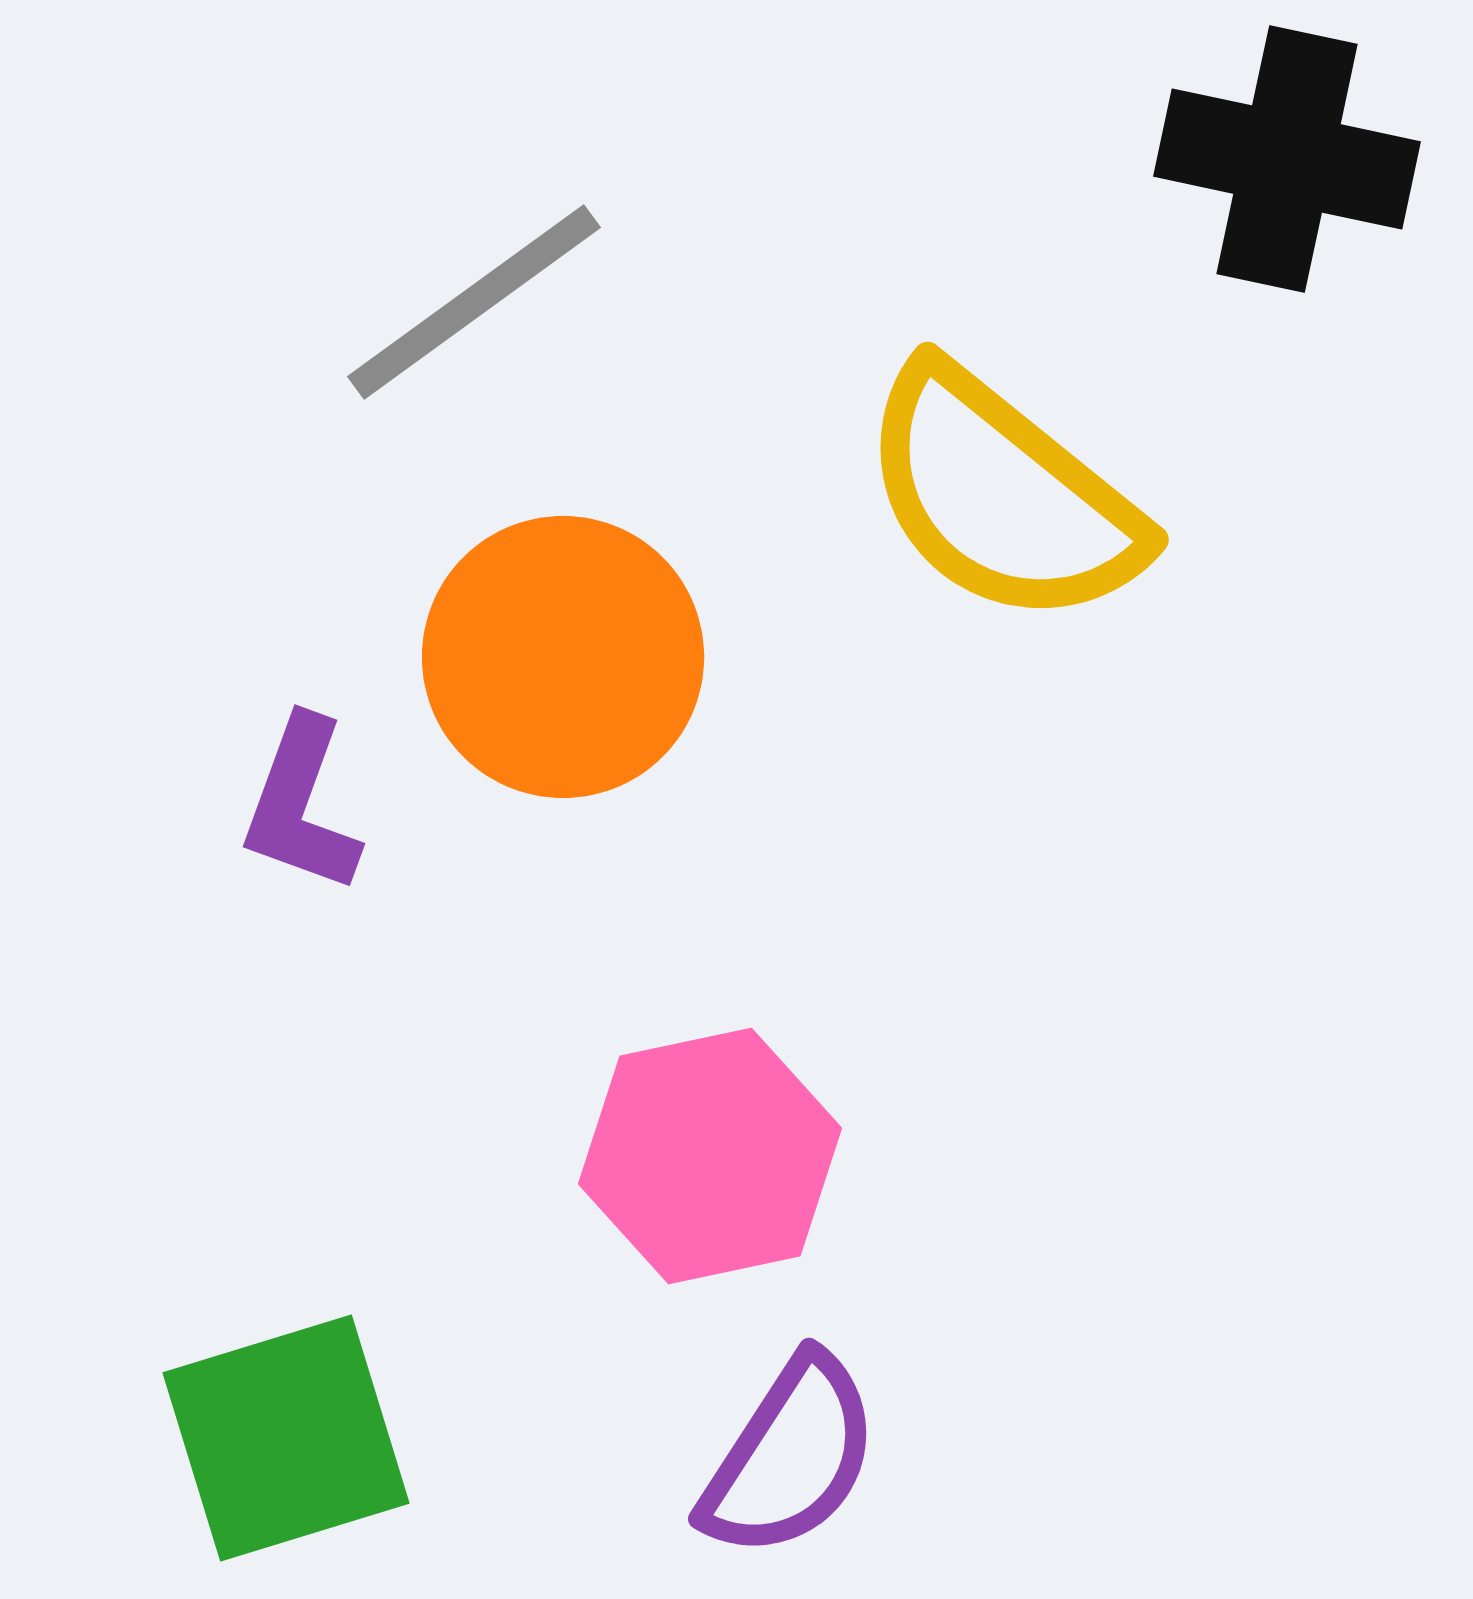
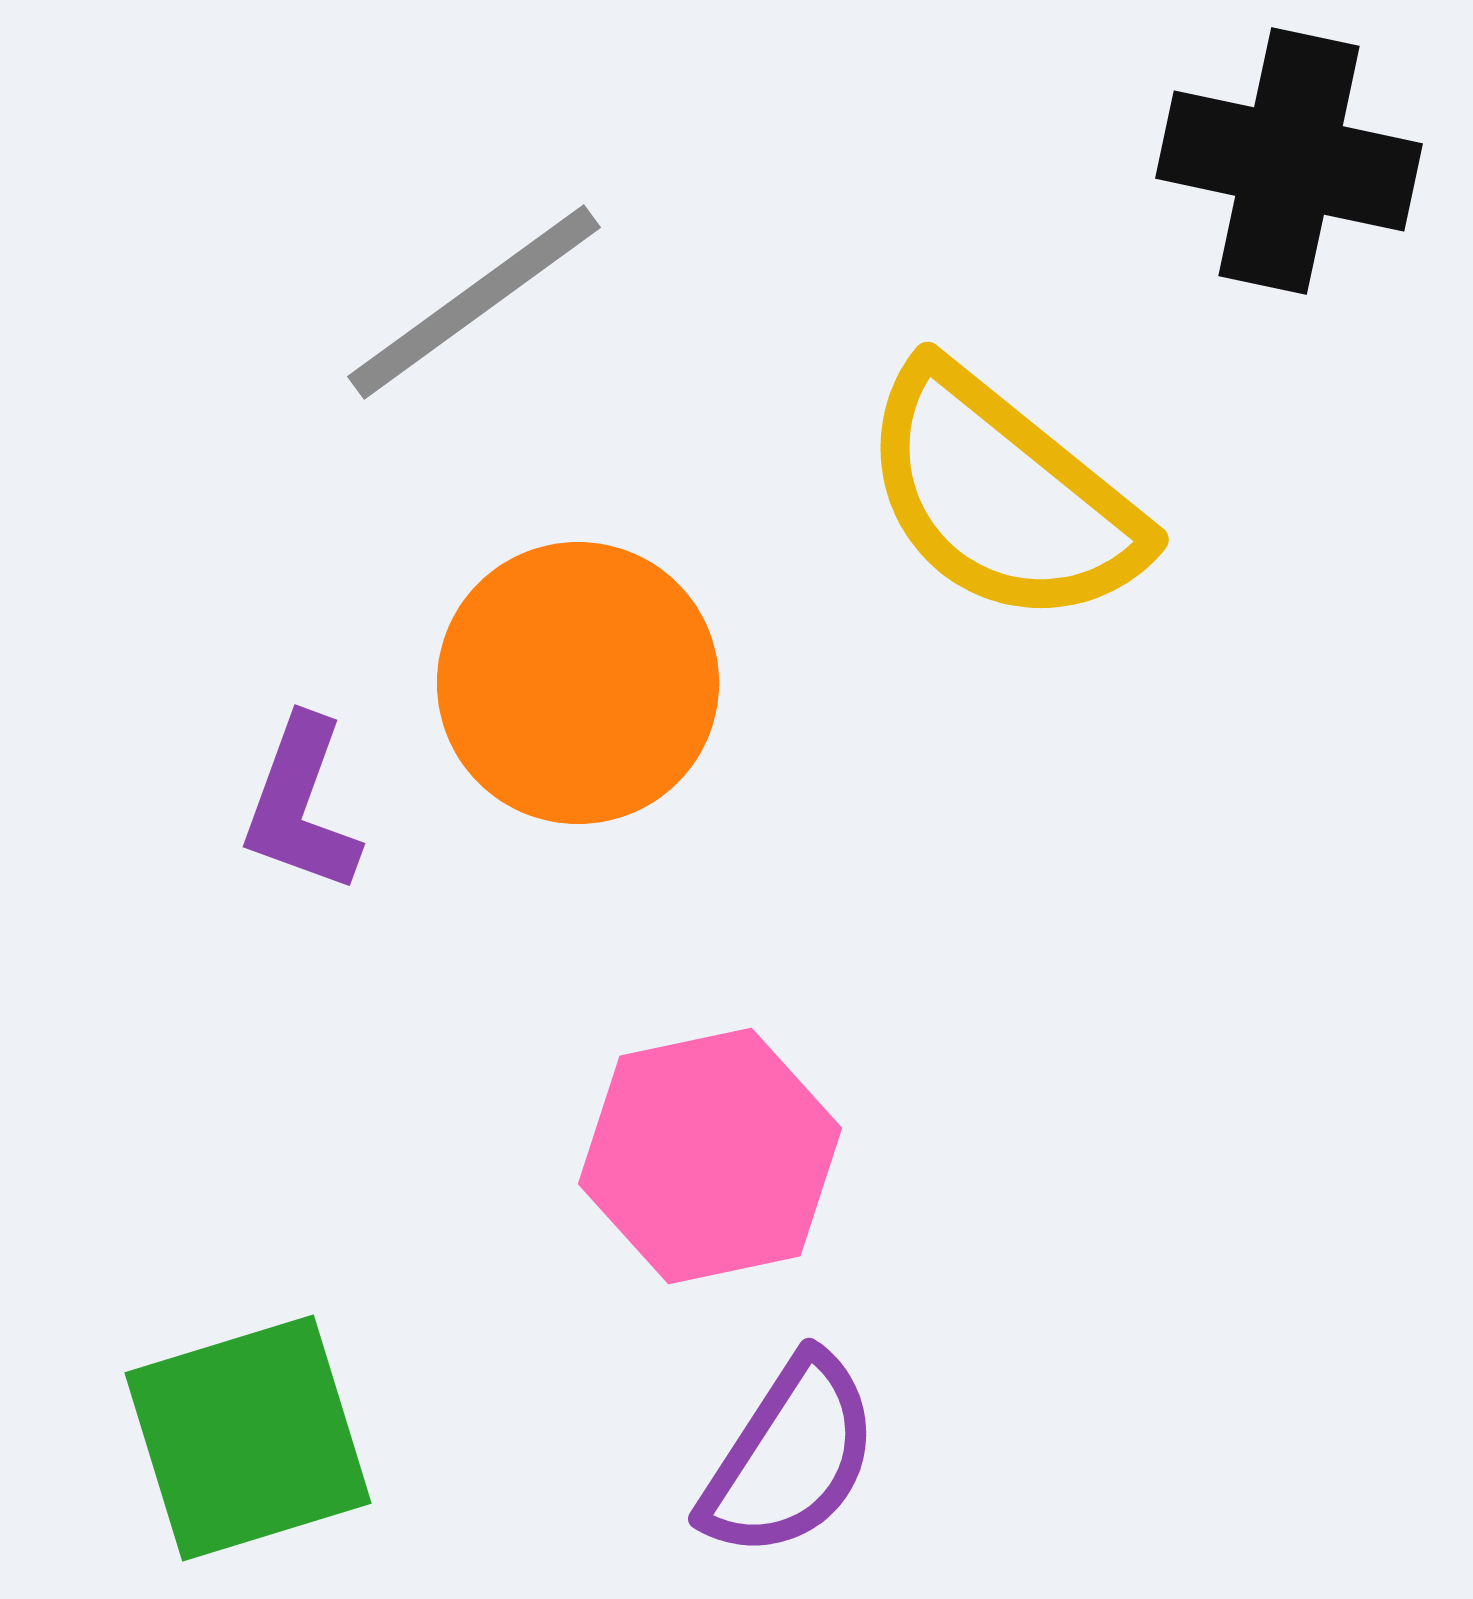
black cross: moved 2 px right, 2 px down
orange circle: moved 15 px right, 26 px down
green square: moved 38 px left
